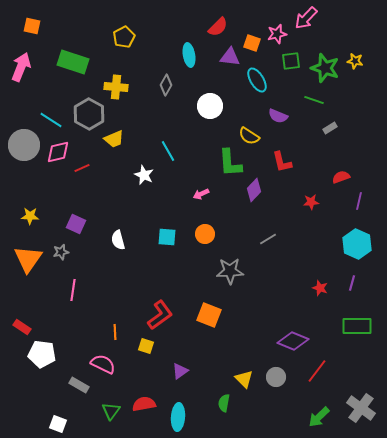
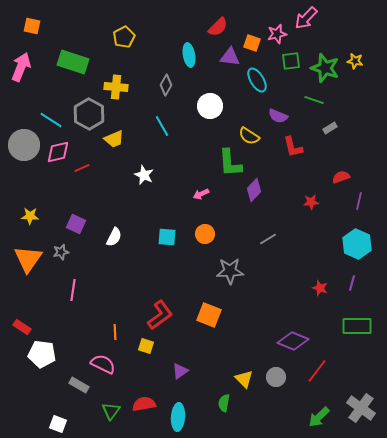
cyan line at (168, 151): moved 6 px left, 25 px up
red L-shape at (282, 162): moved 11 px right, 15 px up
white semicircle at (118, 240): moved 4 px left, 3 px up; rotated 138 degrees counterclockwise
